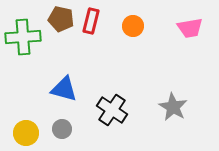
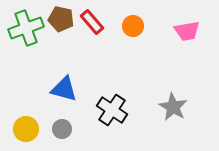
red rectangle: moved 1 px right, 1 px down; rotated 55 degrees counterclockwise
pink trapezoid: moved 3 px left, 3 px down
green cross: moved 3 px right, 9 px up; rotated 16 degrees counterclockwise
yellow circle: moved 4 px up
